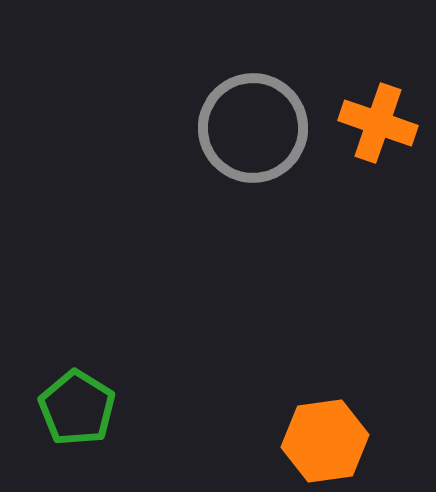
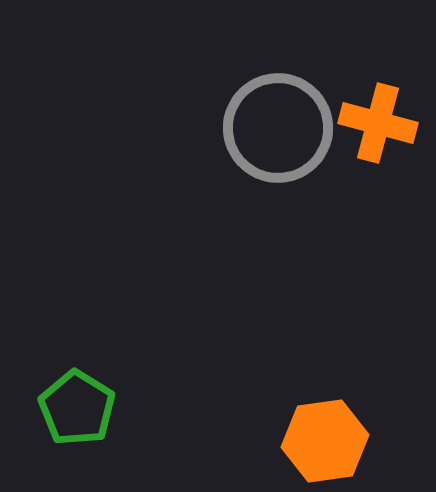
orange cross: rotated 4 degrees counterclockwise
gray circle: moved 25 px right
